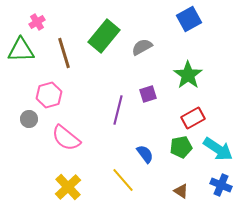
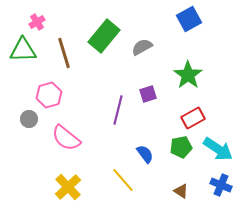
green triangle: moved 2 px right
